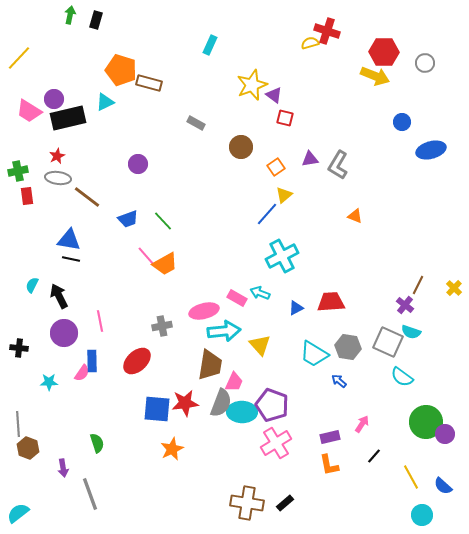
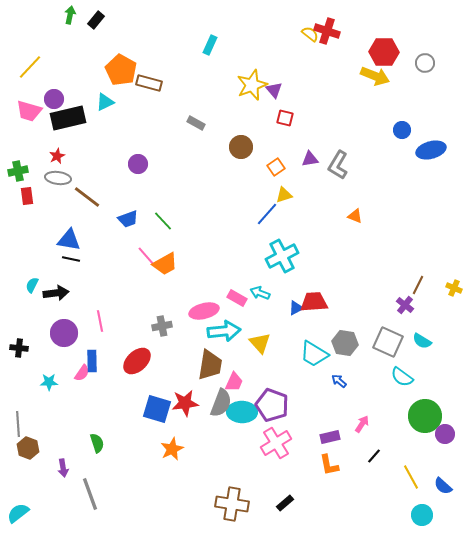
black rectangle at (96, 20): rotated 24 degrees clockwise
yellow semicircle at (310, 43): moved 9 px up; rotated 54 degrees clockwise
yellow line at (19, 58): moved 11 px right, 9 px down
orange pentagon at (121, 70): rotated 12 degrees clockwise
purple triangle at (274, 95): moved 5 px up; rotated 12 degrees clockwise
pink trapezoid at (29, 111): rotated 16 degrees counterclockwise
blue circle at (402, 122): moved 8 px down
yellow triangle at (284, 195): rotated 24 degrees clockwise
yellow cross at (454, 288): rotated 21 degrees counterclockwise
black arrow at (59, 296): moved 3 px left, 3 px up; rotated 110 degrees clockwise
red trapezoid at (331, 302): moved 17 px left
cyan semicircle at (411, 332): moved 11 px right, 9 px down; rotated 12 degrees clockwise
yellow triangle at (260, 345): moved 2 px up
gray hexagon at (348, 347): moved 3 px left, 4 px up
blue square at (157, 409): rotated 12 degrees clockwise
green circle at (426, 422): moved 1 px left, 6 px up
brown cross at (247, 503): moved 15 px left, 1 px down
